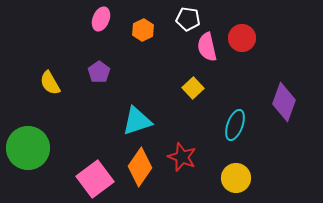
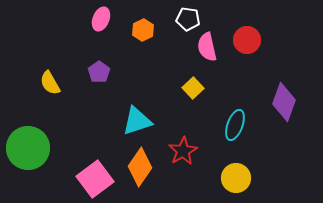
red circle: moved 5 px right, 2 px down
red star: moved 1 px right, 6 px up; rotated 20 degrees clockwise
